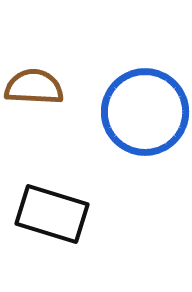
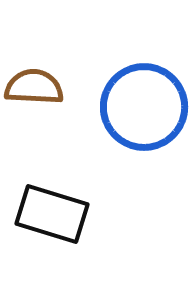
blue circle: moved 1 px left, 5 px up
